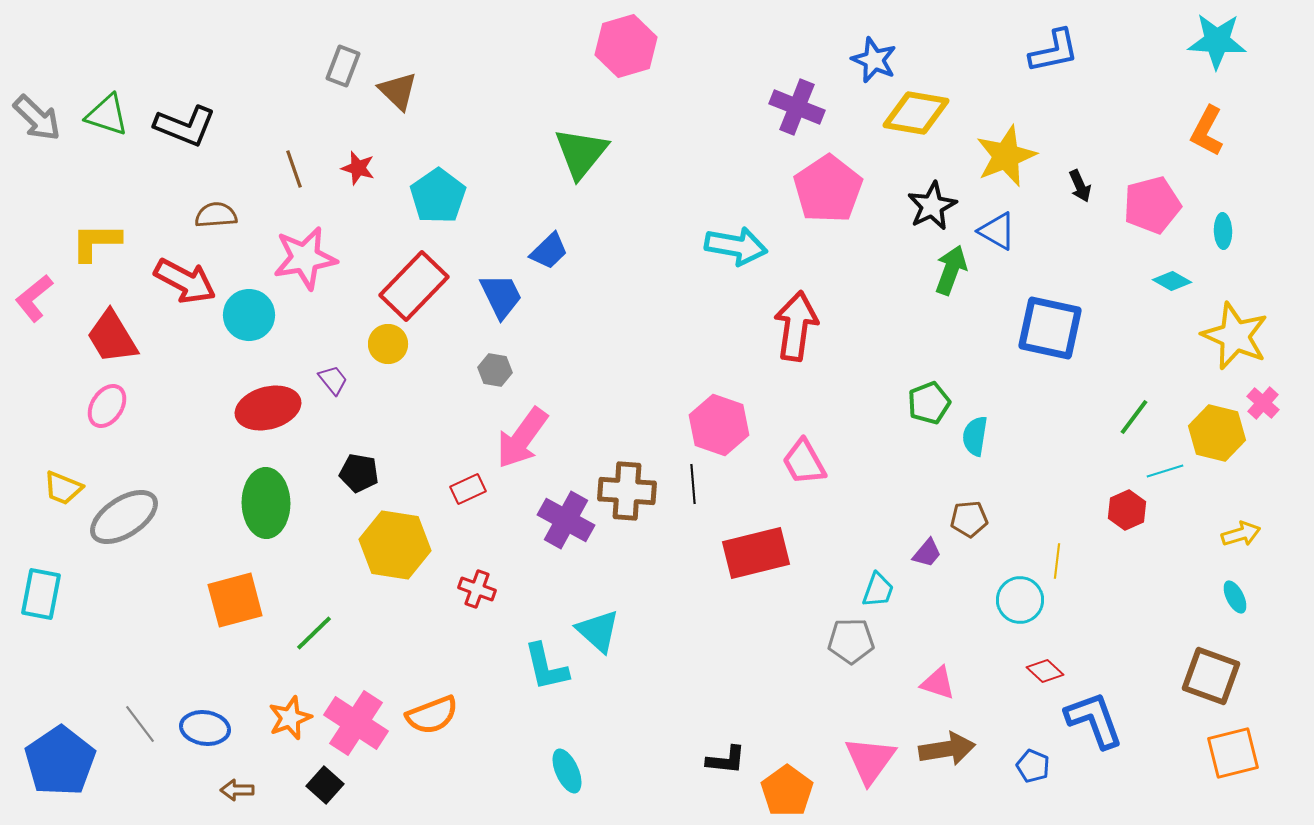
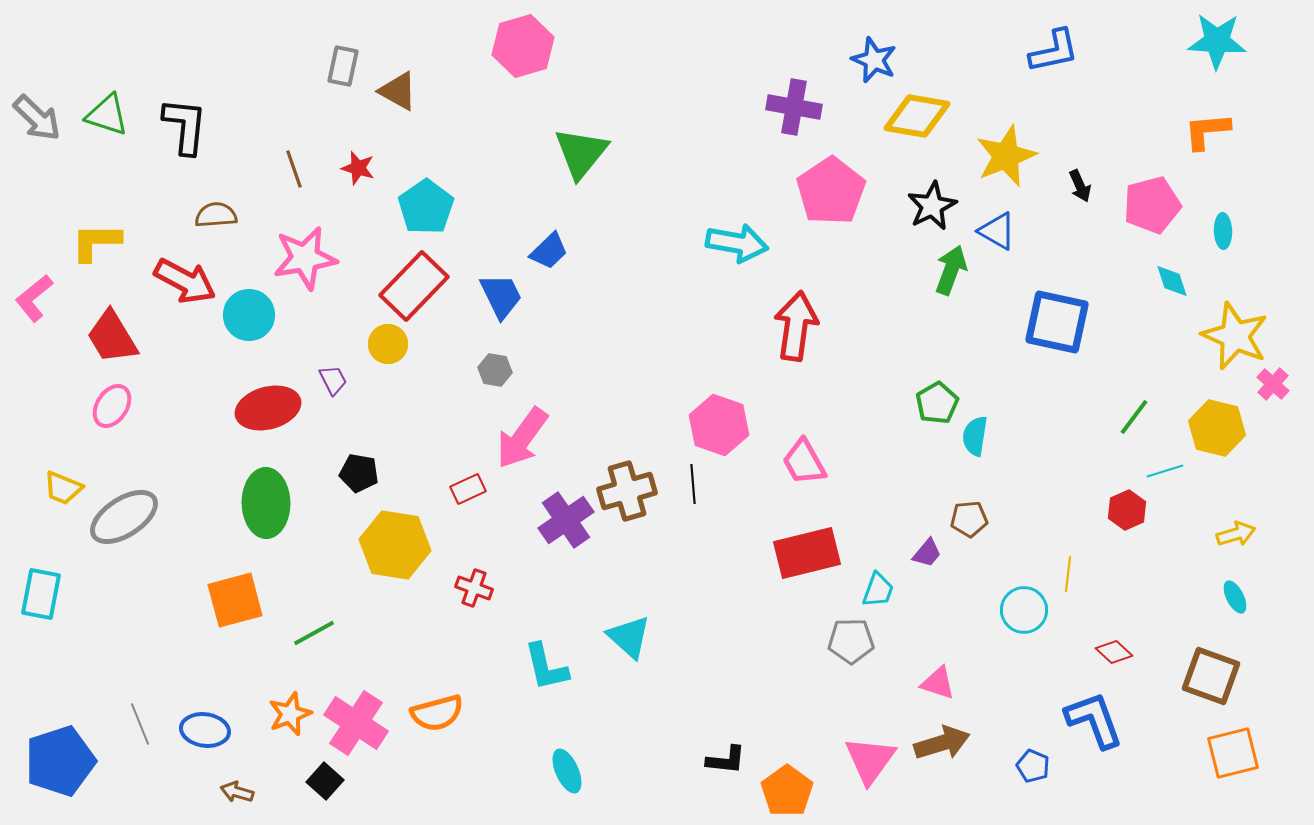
pink hexagon at (626, 46): moved 103 px left
gray rectangle at (343, 66): rotated 9 degrees counterclockwise
brown triangle at (398, 91): rotated 15 degrees counterclockwise
purple cross at (797, 107): moved 3 px left; rotated 12 degrees counterclockwise
yellow diamond at (916, 113): moved 1 px right, 3 px down
black L-shape at (185, 126): rotated 106 degrees counterclockwise
orange L-shape at (1207, 131): rotated 57 degrees clockwise
pink pentagon at (828, 189): moved 3 px right, 2 px down
cyan pentagon at (438, 196): moved 12 px left, 11 px down
cyan arrow at (736, 246): moved 1 px right, 3 px up
cyan diamond at (1172, 281): rotated 42 degrees clockwise
blue square at (1050, 328): moved 7 px right, 6 px up
purple trapezoid at (333, 380): rotated 12 degrees clockwise
green pentagon at (929, 403): moved 8 px right; rotated 9 degrees counterclockwise
pink cross at (1263, 403): moved 10 px right, 19 px up
pink ellipse at (107, 406): moved 5 px right
yellow hexagon at (1217, 433): moved 5 px up
brown cross at (627, 491): rotated 20 degrees counterclockwise
purple cross at (566, 520): rotated 26 degrees clockwise
yellow arrow at (1241, 534): moved 5 px left
red rectangle at (756, 553): moved 51 px right
yellow line at (1057, 561): moved 11 px right, 13 px down
red cross at (477, 589): moved 3 px left, 1 px up
cyan circle at (1020, 600): moved 4 px right, 10 px down
cyan triangle at (598, 631): moved 31 px right, 6 px down
green line at (314, 633): rotated 15 degrees clockwise
red diamond at (1045, 671): moved 69 px right, 19 px up
orange semicircle at (432, 715): moved 5 px right, 2 px up; rotated 6 degrees clockwise
orange star at (290, 718): moved 4 px up
gray line at (140, 724): rotated 15 degrees clockwise
blue ellipse at (205, 728): moved 2 px down
brown arrow at (947, 749): moved 5 px left, 6 px up; rotated 8 degrees counterclockwise
blue pentagon at (60, 761): rotated 16 degrees clockwise
black square at (325, 785): moved 4 px up
brown arrow at (237, 790): moved 2 px down; rotated 16 degrees clockwise
